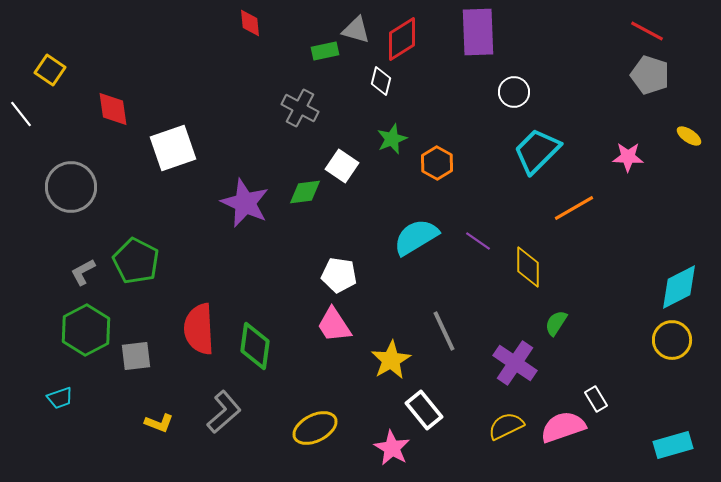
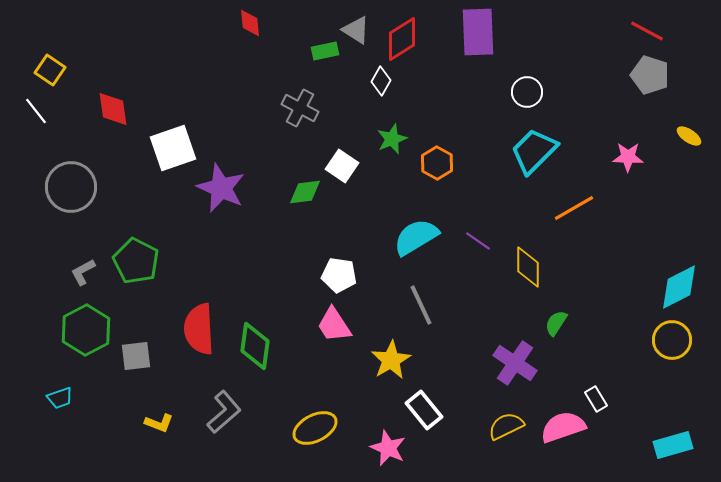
gray triangle at (356, 30): rotated 16 degrees clockwise
white diamond at (381, 81): rotated 16 degrees clockwise
white circle at (514, 92): moved 13 px right
white line at (21, 114): moved 15 px right, 3 px up
cyan trapezoid at (537, 151): moved 3 px left
purple star at (245, 203): moved 24 px left, 15 px up
gray line at (444, 331): moved 23 px left, 26 px up
pink star at (392, 448): moved 4 px left; rotated 6 degrees counterclockwise
